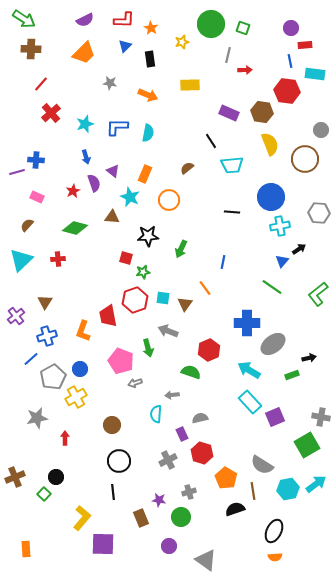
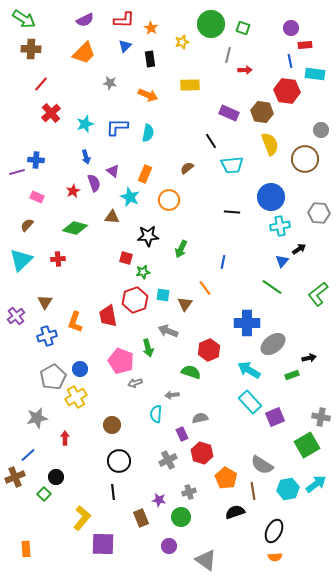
cyan square at (163, 298): moved 3 px up
orange L-shape at (83, 331): moved 8 px left, 9 px up
blue line at (31, 359): moved 3 px left, 96 px down
black semicircle at (235, 509): moved 3 px down
